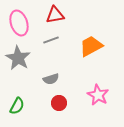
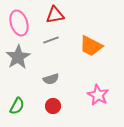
orange trapezoid: rotated 125 degrees counterclockwise
gray star: moved 1 px up; rotated 10 degrees clockwise
red circle: moved 6 px left, 3 px down
